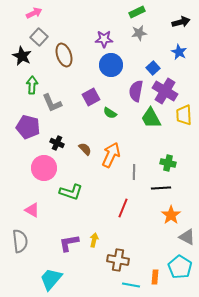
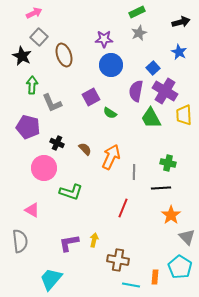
gray star: rotated 14 degrees counterclockwise
orange arrow: moved 2 px down
gray triangle: rotated 18 degrees clockwise
